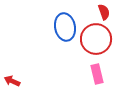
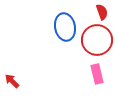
red semicircle: moved 2 px left
red circle: moved 1 px right, 1 px down
red arrow: rotated 21 degrees clockwise
